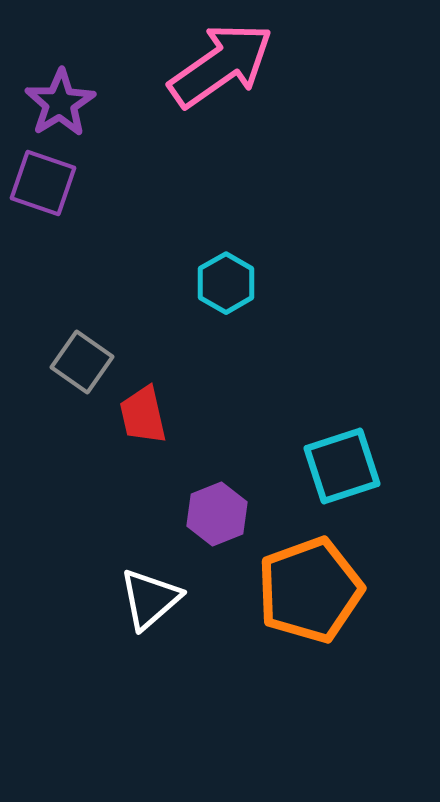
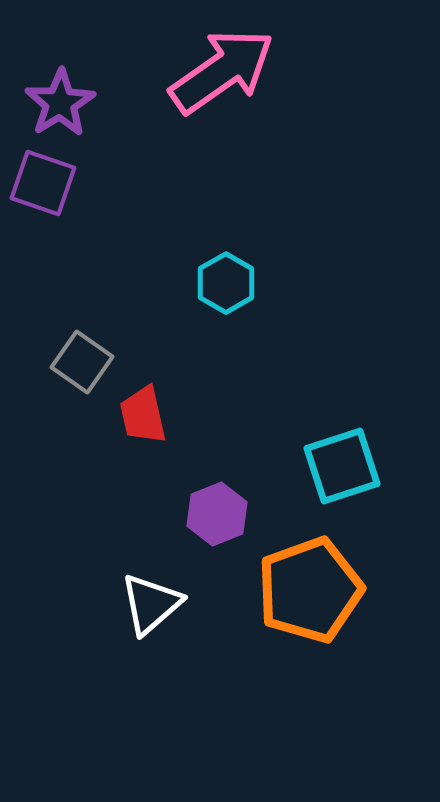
pink arrow: moved 1 px right, 6 px down
white triangle: moved 1 px right, 5 px down
